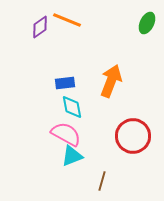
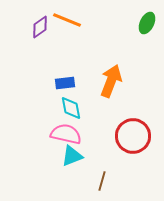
cyan diamond: moved 1 px left, 1 px down
pink semicircle: rotated 16 degrees counterclockwise
